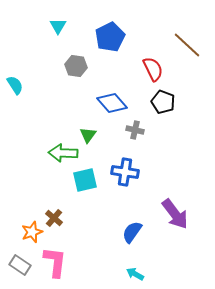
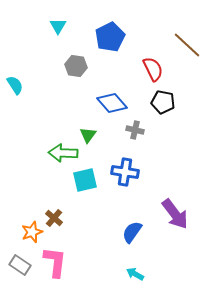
black pentagon: rotated 10 degrees counterclockwise
